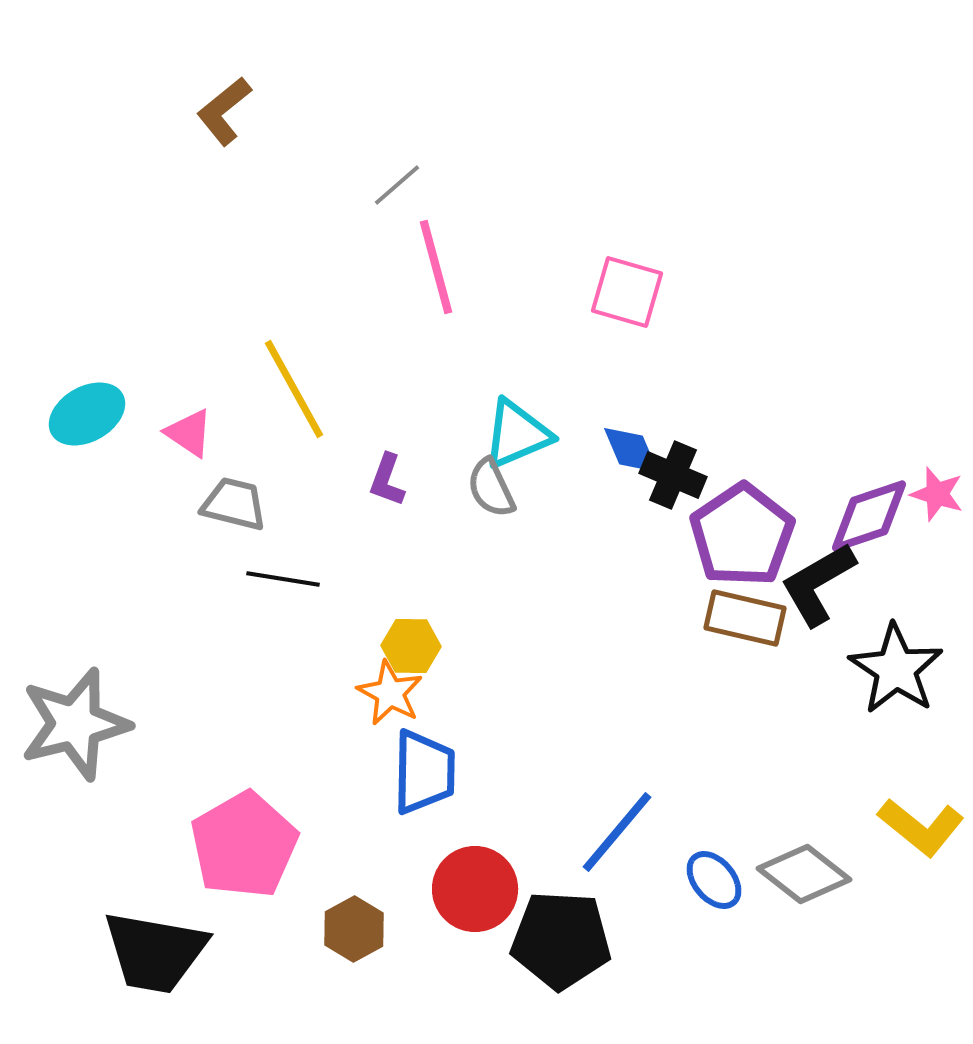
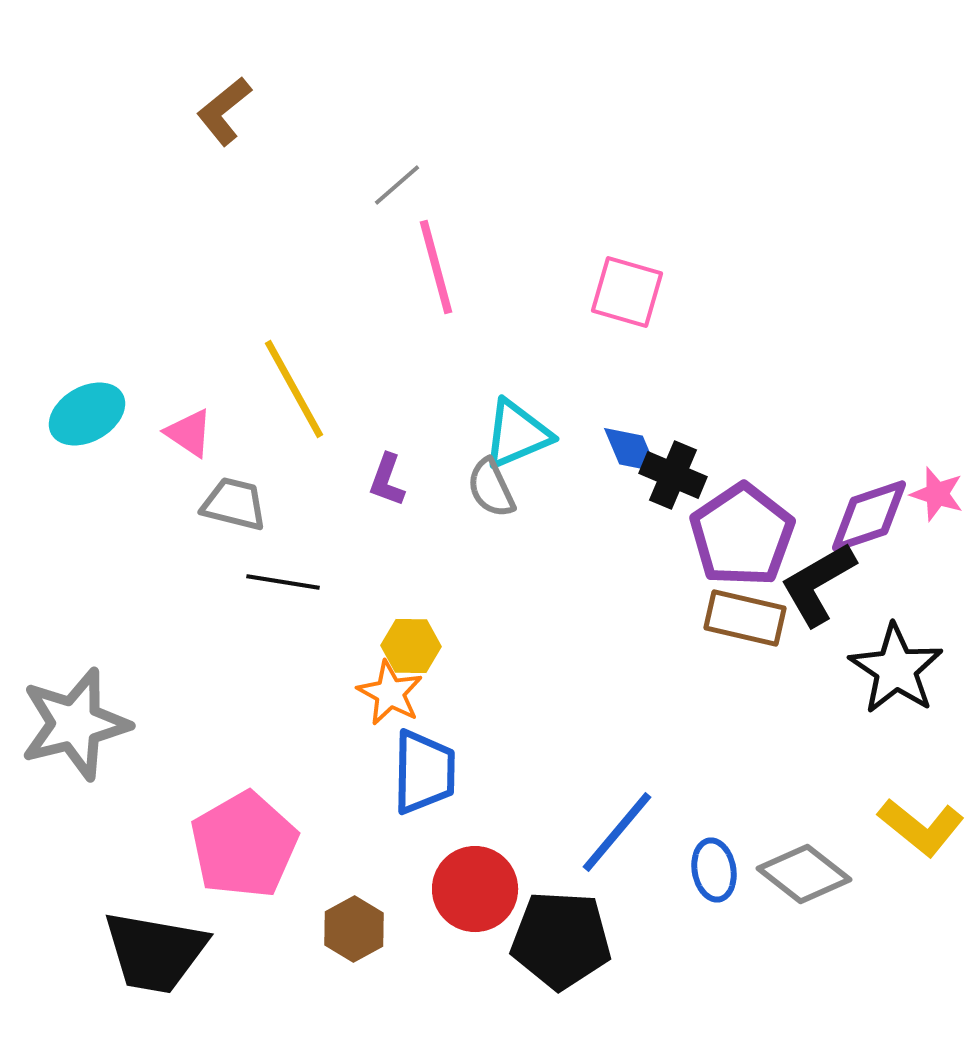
black line: moved 3 px down
blue ellipse: moved 10 px up; rotated 30 degrees clockwise
